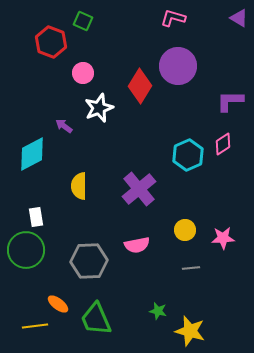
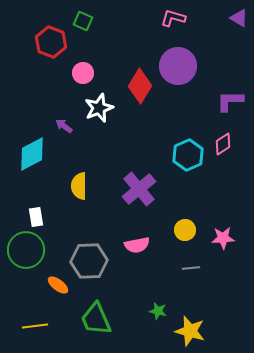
orange ellipse: moved 19 px up
